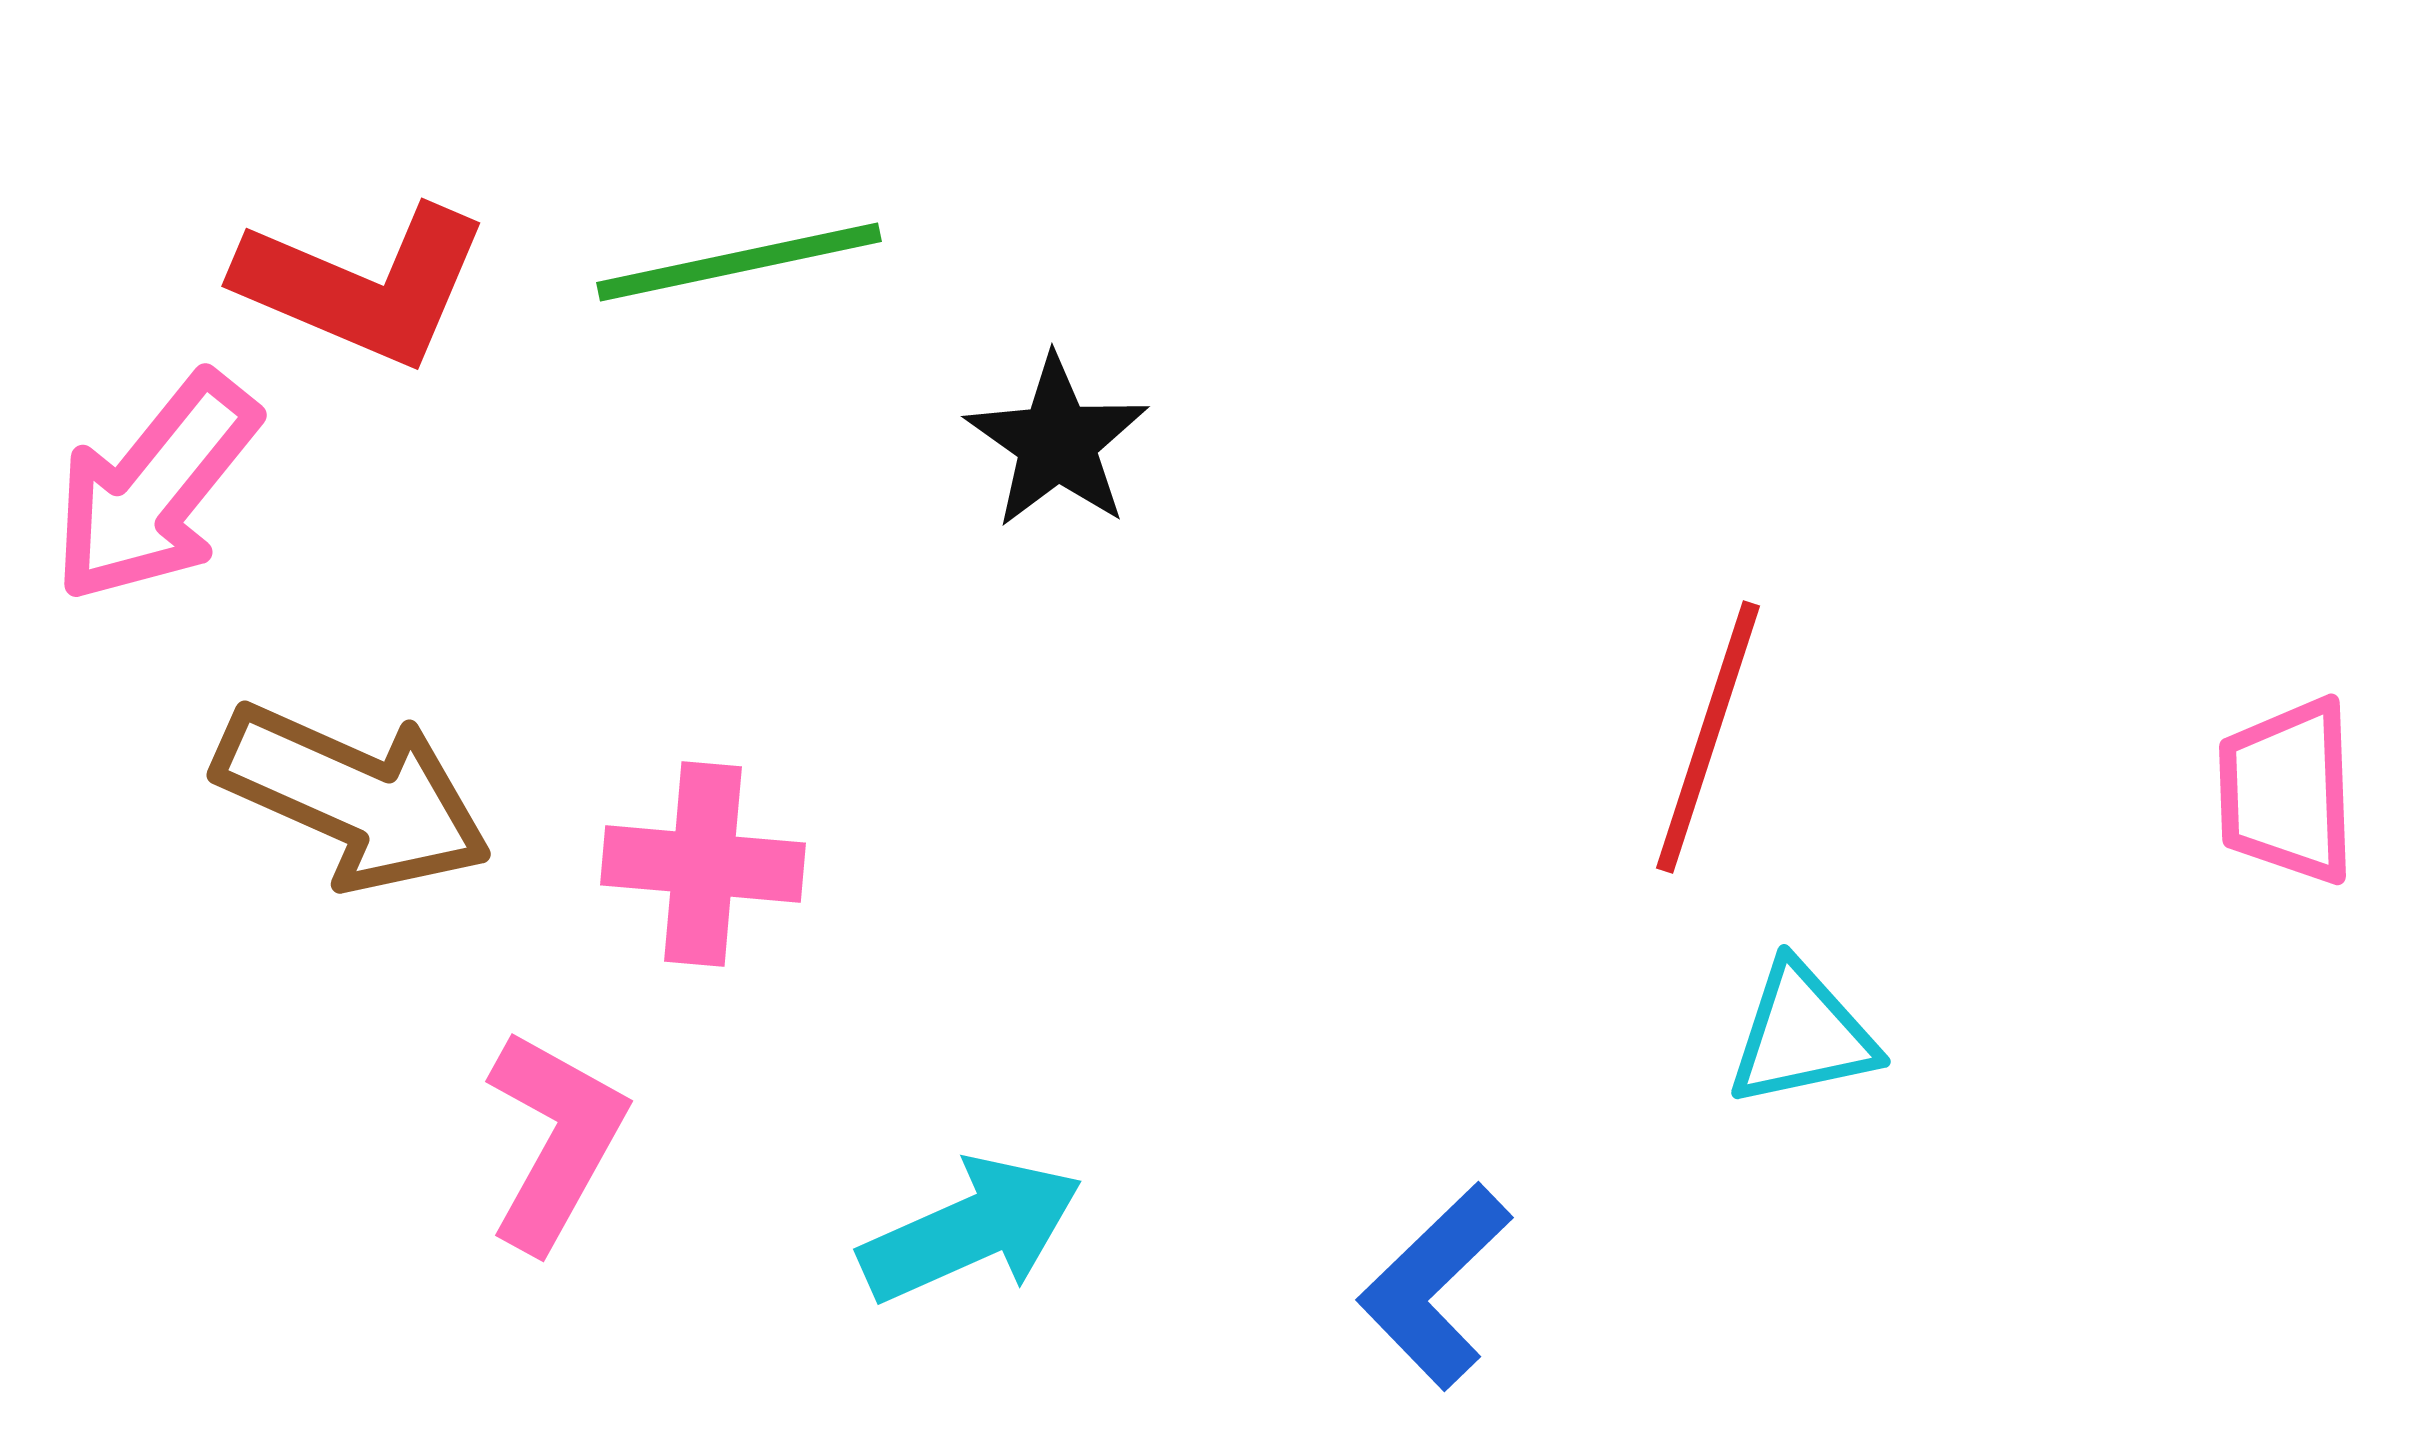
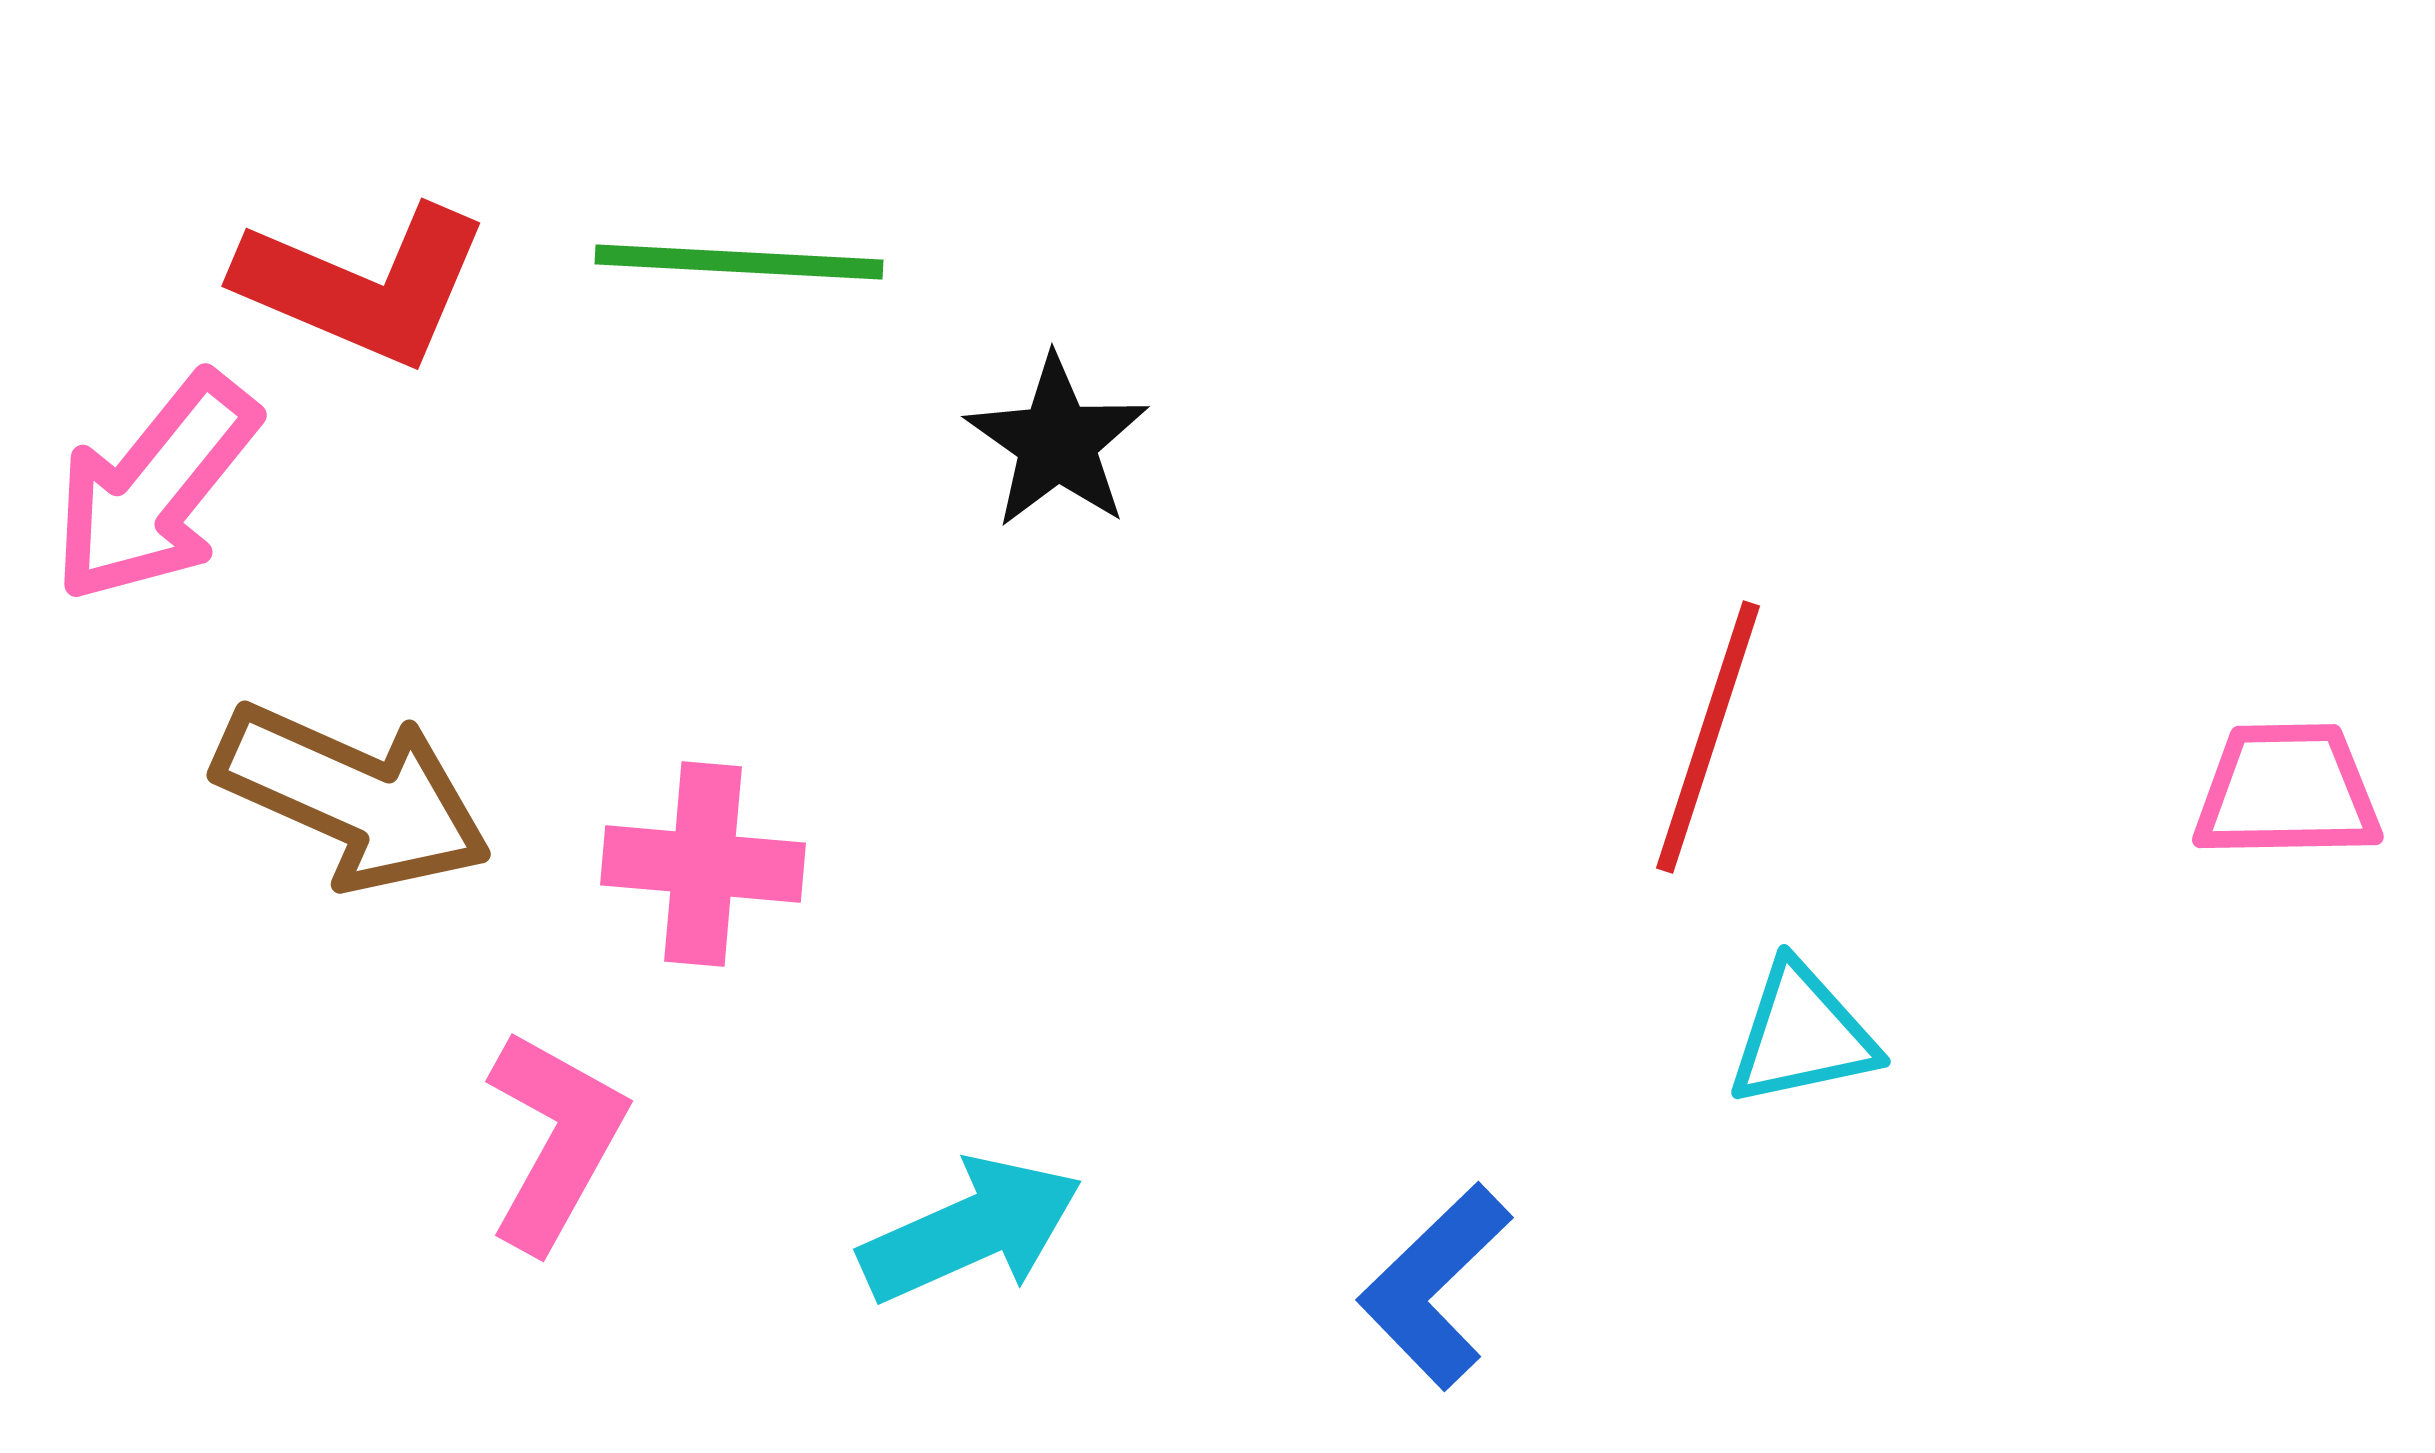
green line: rotated 15 degrees clockwise
pink trapezoid: rotated 91 degrees clockwise
